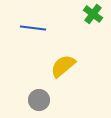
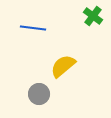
green cross: moved 2 px down
gray circle: moved 6 px up
